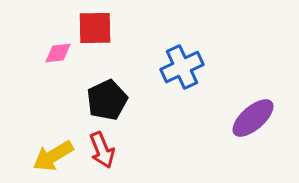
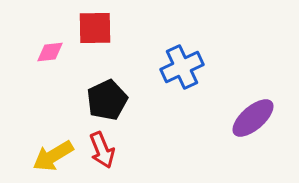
pink diamond: moved 8 px left, 1 px up
